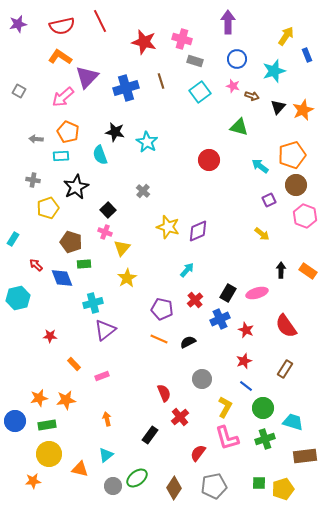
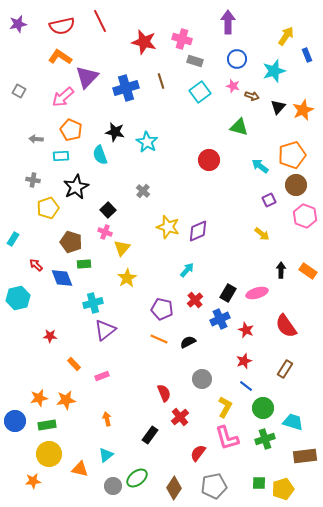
orange pentagon at (68, 132): moved 3 px right, 2 px up
